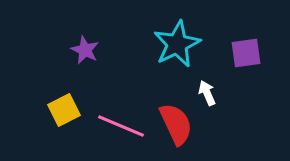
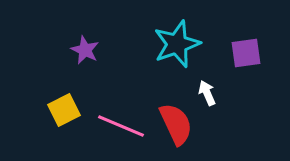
cyan star: rotated 6 degrees clockwise
